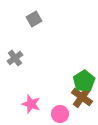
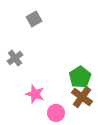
green pentagon: moved 4 px left, 4 px up
pink star: moved 4 px right, 10 px up
pink circle: moved 4 px left, 1 px up
